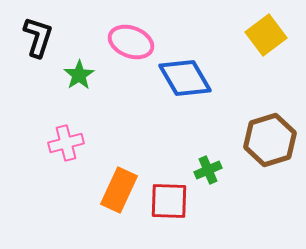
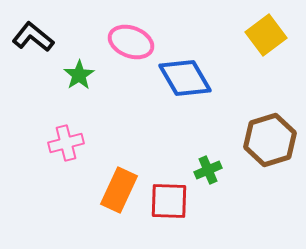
black L-shape: moved 5 px left; rotated 69 degrees counterclockwise
